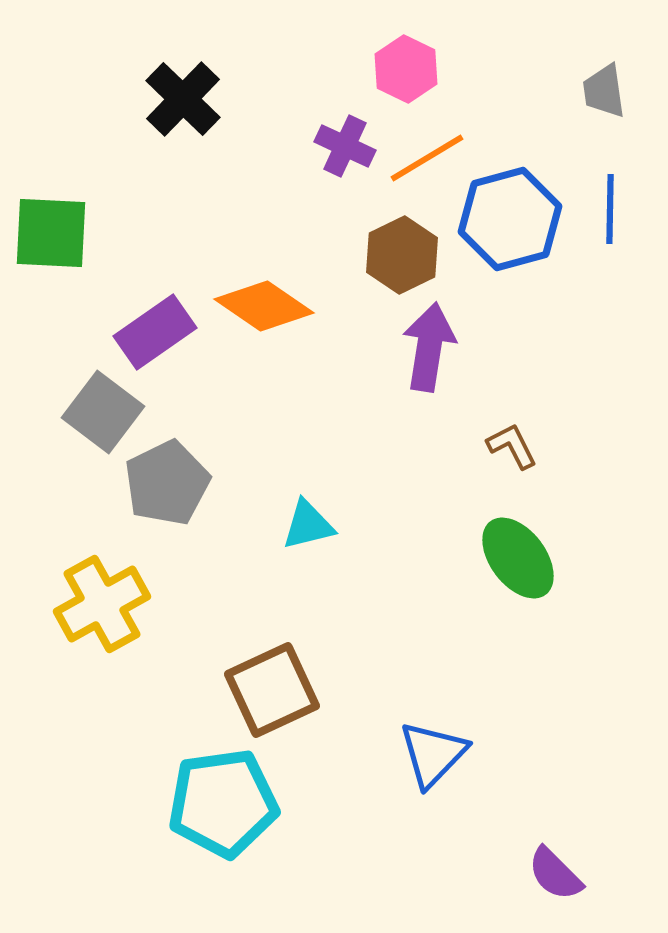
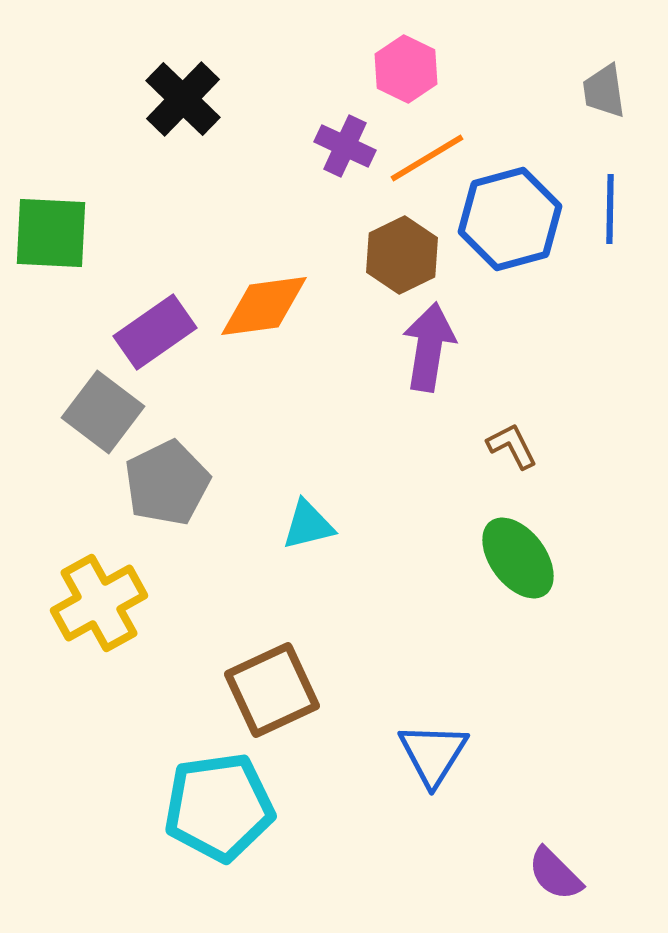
orange diamond: rotated 42 degrees counterclockwise
yellow cross: moved 3 px left, 1 px up
blue triangle: rotated 12 degrees counterclockwise
cyan pentagon: moved 4 px left, 4 px down
